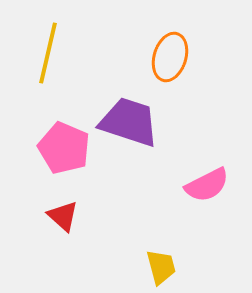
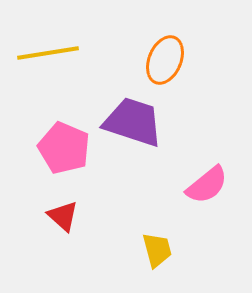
yellow line: rotated 68 degrees clockwise
orange ellipse: moved 5 px left, 3 px down; rotated 6 degrees clockwise
purple trapezoid: moved 4 px right
pink semicircle: rotated 12 degrees counterclockwise
yellow trapezoid: moved 4 px left, 17 px up
